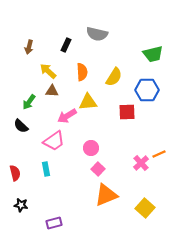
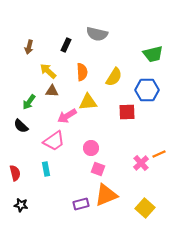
pink square: rotated 24 degrees counterclockwise
purple rectangle: moved 27 px right, 19 px up
